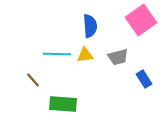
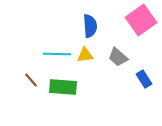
gray trapezoid: rotated 55 degrees clockwise
brown line: moved 2 px left
green rectangle: moved 17 px up
